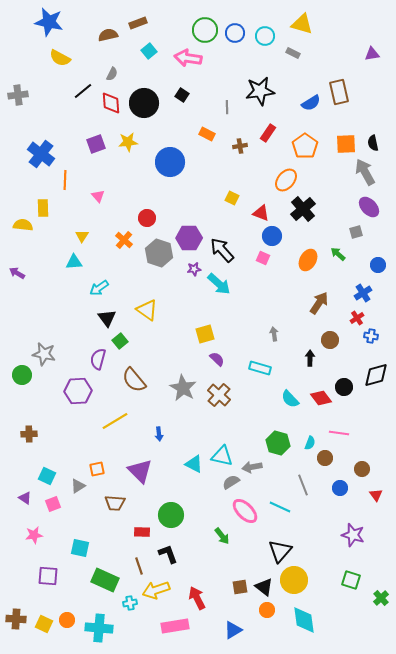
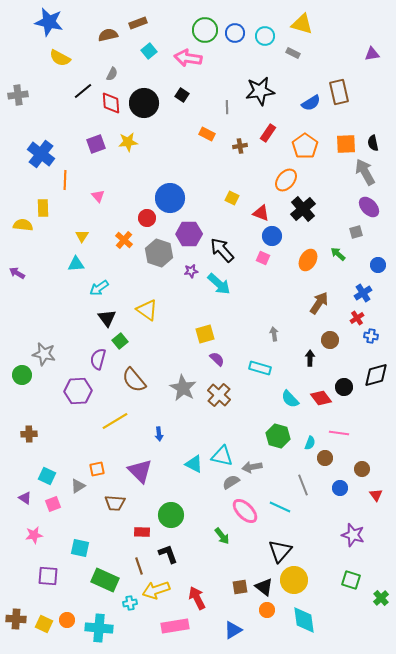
blue circle at (170, 162): moved 36 px down
purple hexagon at (189, 238): moved 4 px up
cyan triangle at (74, 262): moved 2 px right, 2 px down
purple star at (194, 269): moved 3 px left, 2 px down
green hexagon at (278, 443): moved 7 px up
